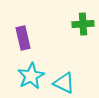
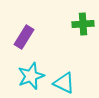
purple rectangle: moved 1 px right, 1 px up; rotated 45 degrees clockwise
cyan star: rotated 8 degrees clockwise
